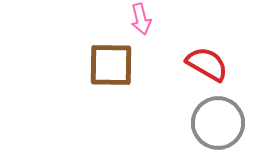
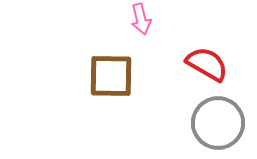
brown square: moved 11 px down
